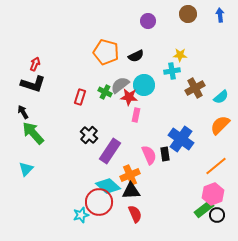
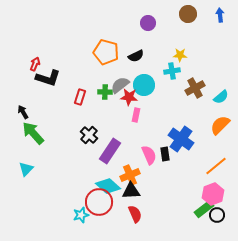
purple circle: moved 2 px down
black L-shape: moved 15 px right, 6 px up
green cross: rotated 24 degrees counterclockwise
